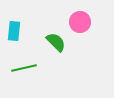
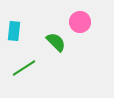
green line: rotated 20 degrees counterclockwise
